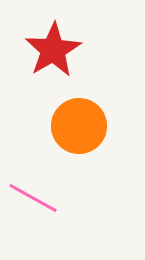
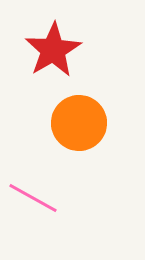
orange circle: moved 3 px up
